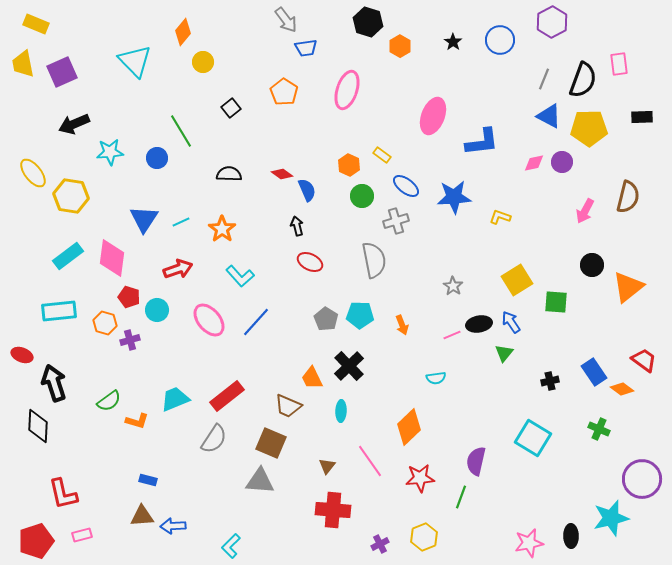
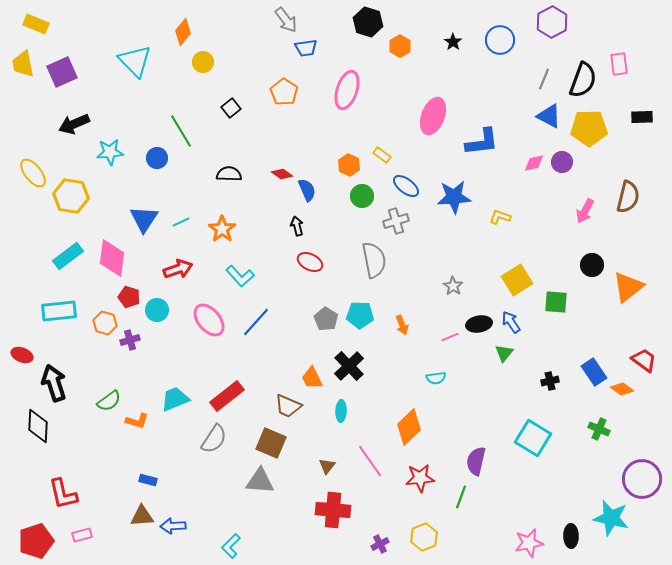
pink line at (452, 335): moved 2 px left, 2 px down
cyan star at (611, 518): rotated 27 degrees clockwise
